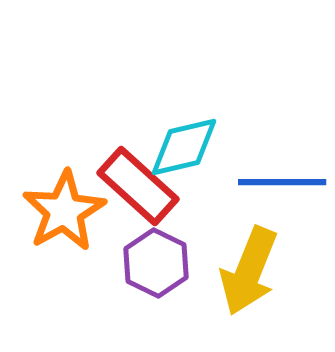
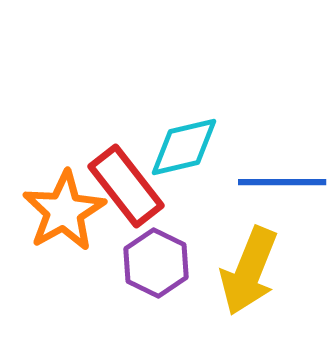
red rectangle: moved 12 px left; rotated 10 degrees clockwise
